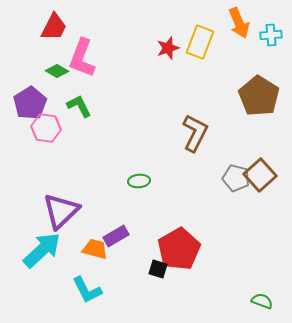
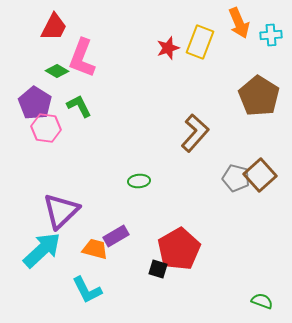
purple pentagon: moved 5 px right; rotated 8 degrees counterclockwise
brown L-shape: rotated 15 degrees clockwise
